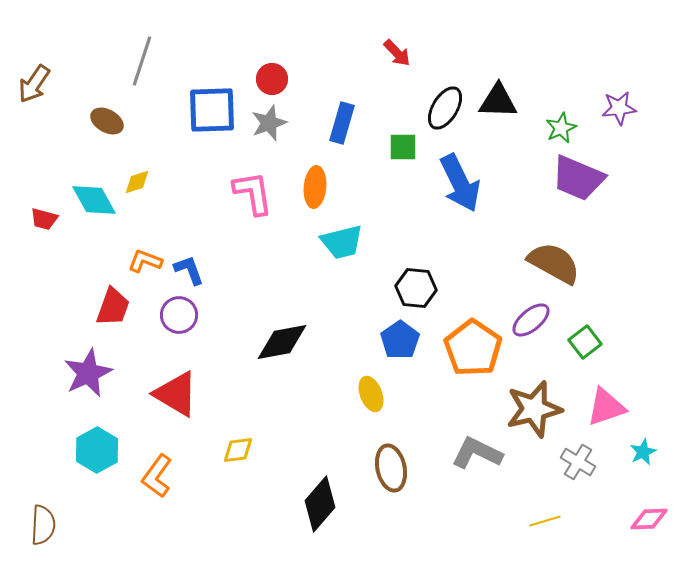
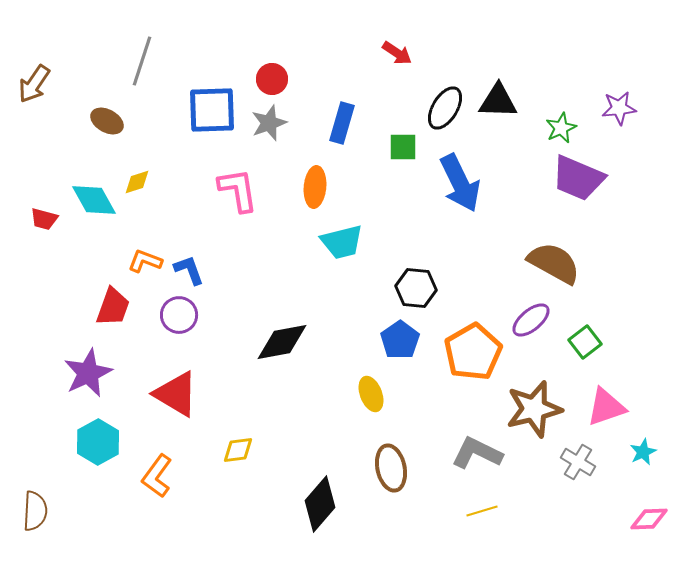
red arrow at (397, 53): rotated 12 degrees counterclockwise
pink L-shape at (253, 193): moved 15 px left, 3 px up
orange pentagon at (473, 348): moved 4 px down; rotated 8 degrees clockwise
cyan hexagon at (97, 450): moved 1 px right, 8 px up
yellow line at (545, 521): moved 63 px left, 10 px up
brown semicircle at (43, 525): moved 8 px left, 14 px up
